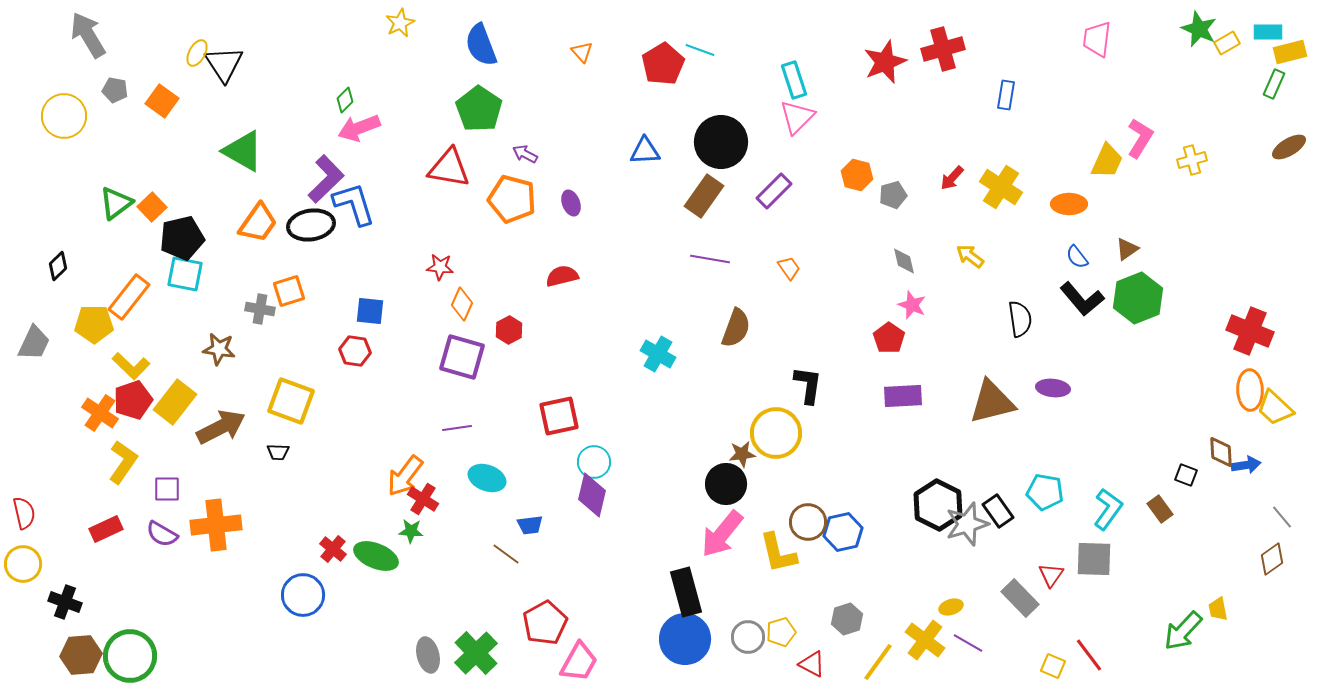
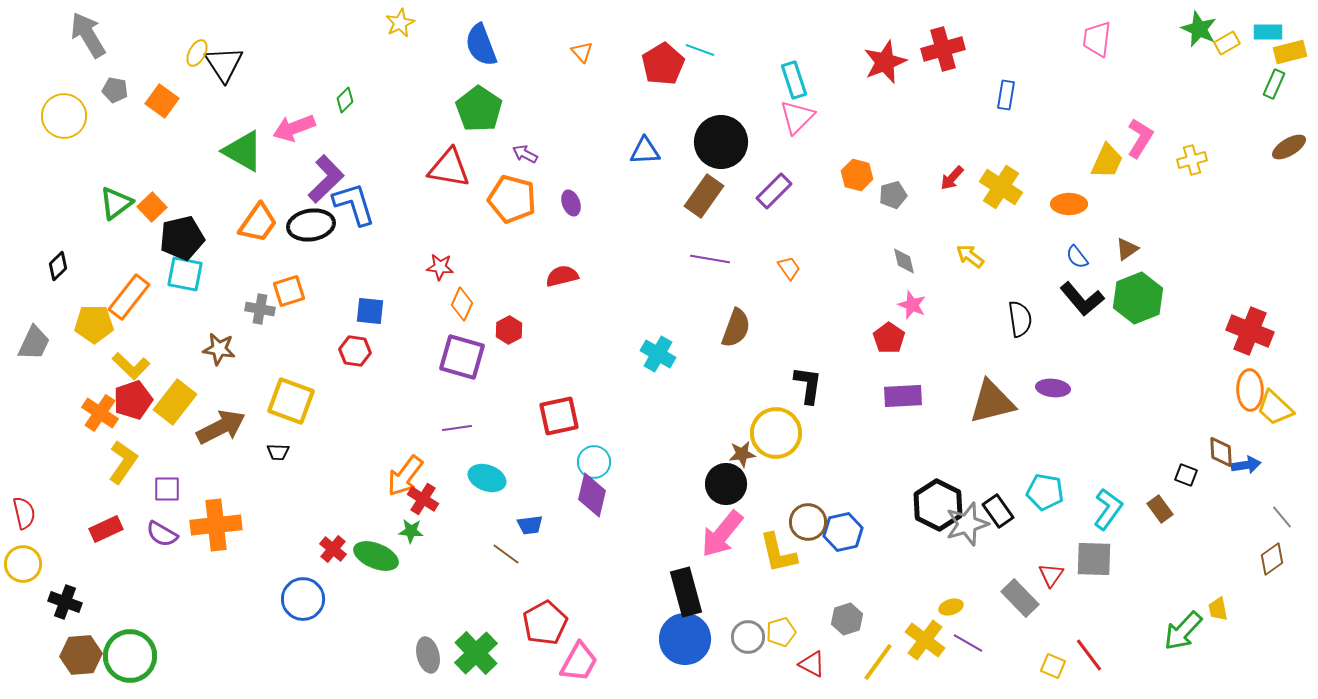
pink arrow at (359, 128): moved 65 px left
blue circle at (303, 595): moved 4 px down
